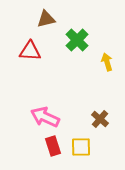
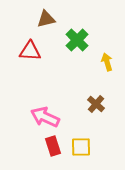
brown cross: moved 4 px left, 15 px up
